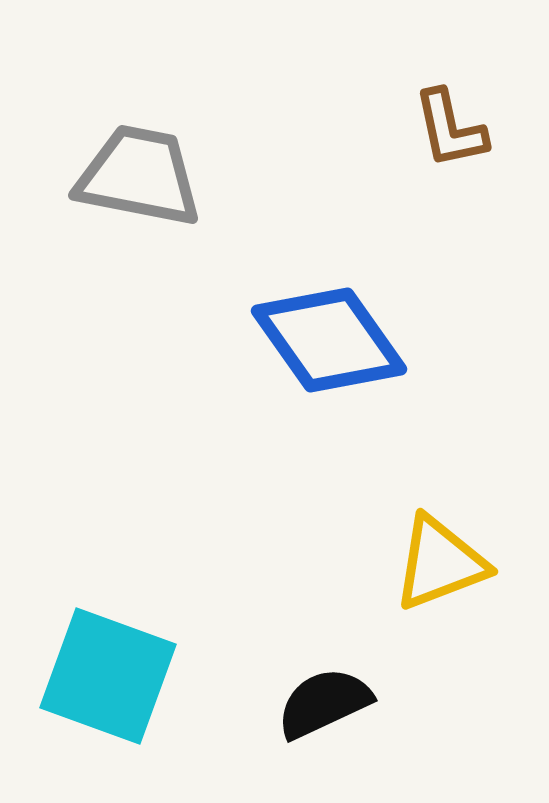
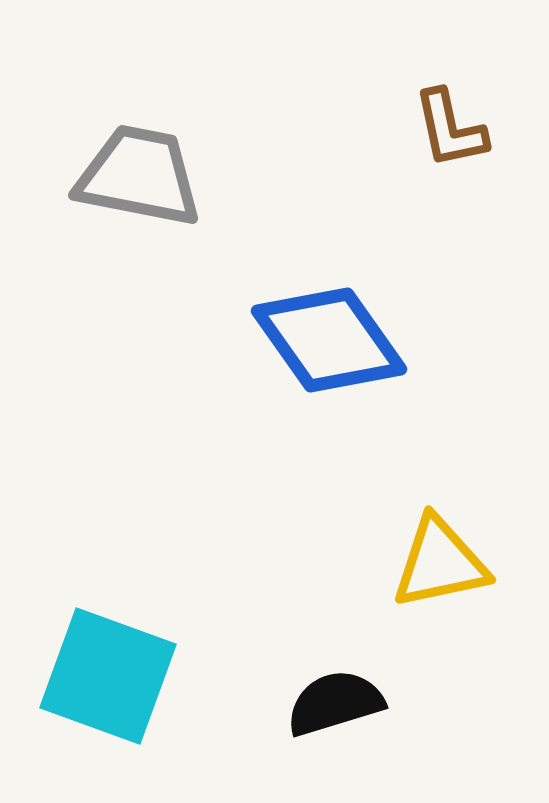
yellow triangle: rotated 9 degrees clockwise
black semicircle: moved 11 px right; rotated 8 degrees clockwise
